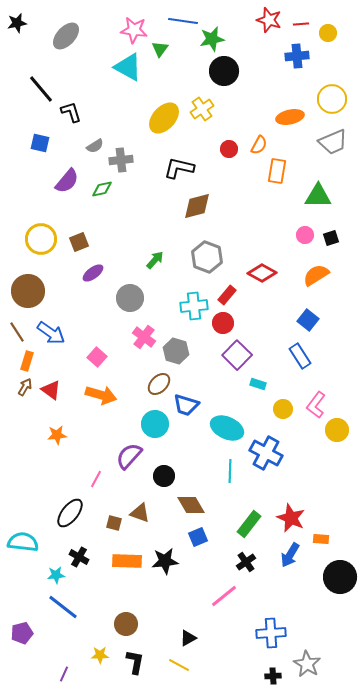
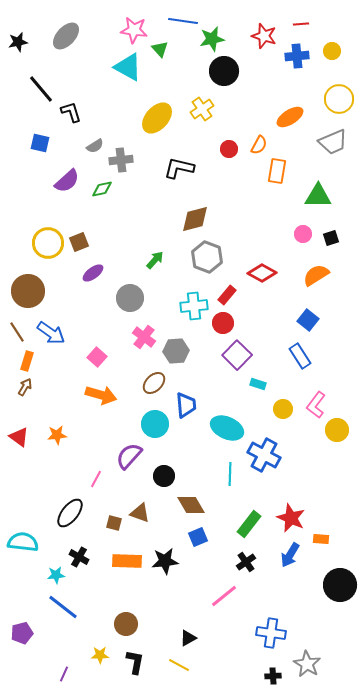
red star at (269, 20): moved 5 px left, 16 px down
black star at (17, 23): moved 1 px right, 19 px down
yellow circle at (328, 33): moved 4 px right, 18 px down
green triangle at (160, 49): rotated 18 degrees counterclockwise
yellow circle at (332, 99): moved 7 px right
orange ellipse at (290, 117): rotated 20 degrees counterclockwise
yellow ellipse at (164, 118): moved 7 px left
purple semicircle at (67, 181): rotated 8 degrees clockwise
brown diamond at (197, 206): moved 2 px left, 13 px down
pink circle at (305, 235): moved 2 px left, 1 px up
yellow circle at (41, 239): moved 7 px right, 4 px down
gray hexagon at (176, 351): rotated 20 degrees counterclockwise
brown ellipse at (159, 384): moved 5 px left, 1 px up
red triangle at (51, 390): moved 32 px left, 47 px down
blue trapezoid at (186, 405): rotated 112 degrees counterclockwise
blue cross at (266, 453): moved 2 px left, 2 px down
cyan line at (230, 471): moved 3 px down
black circle at (340, 577): moved 8 px down
blue cross at (271, 633): rotated 12 degrees clockwise
